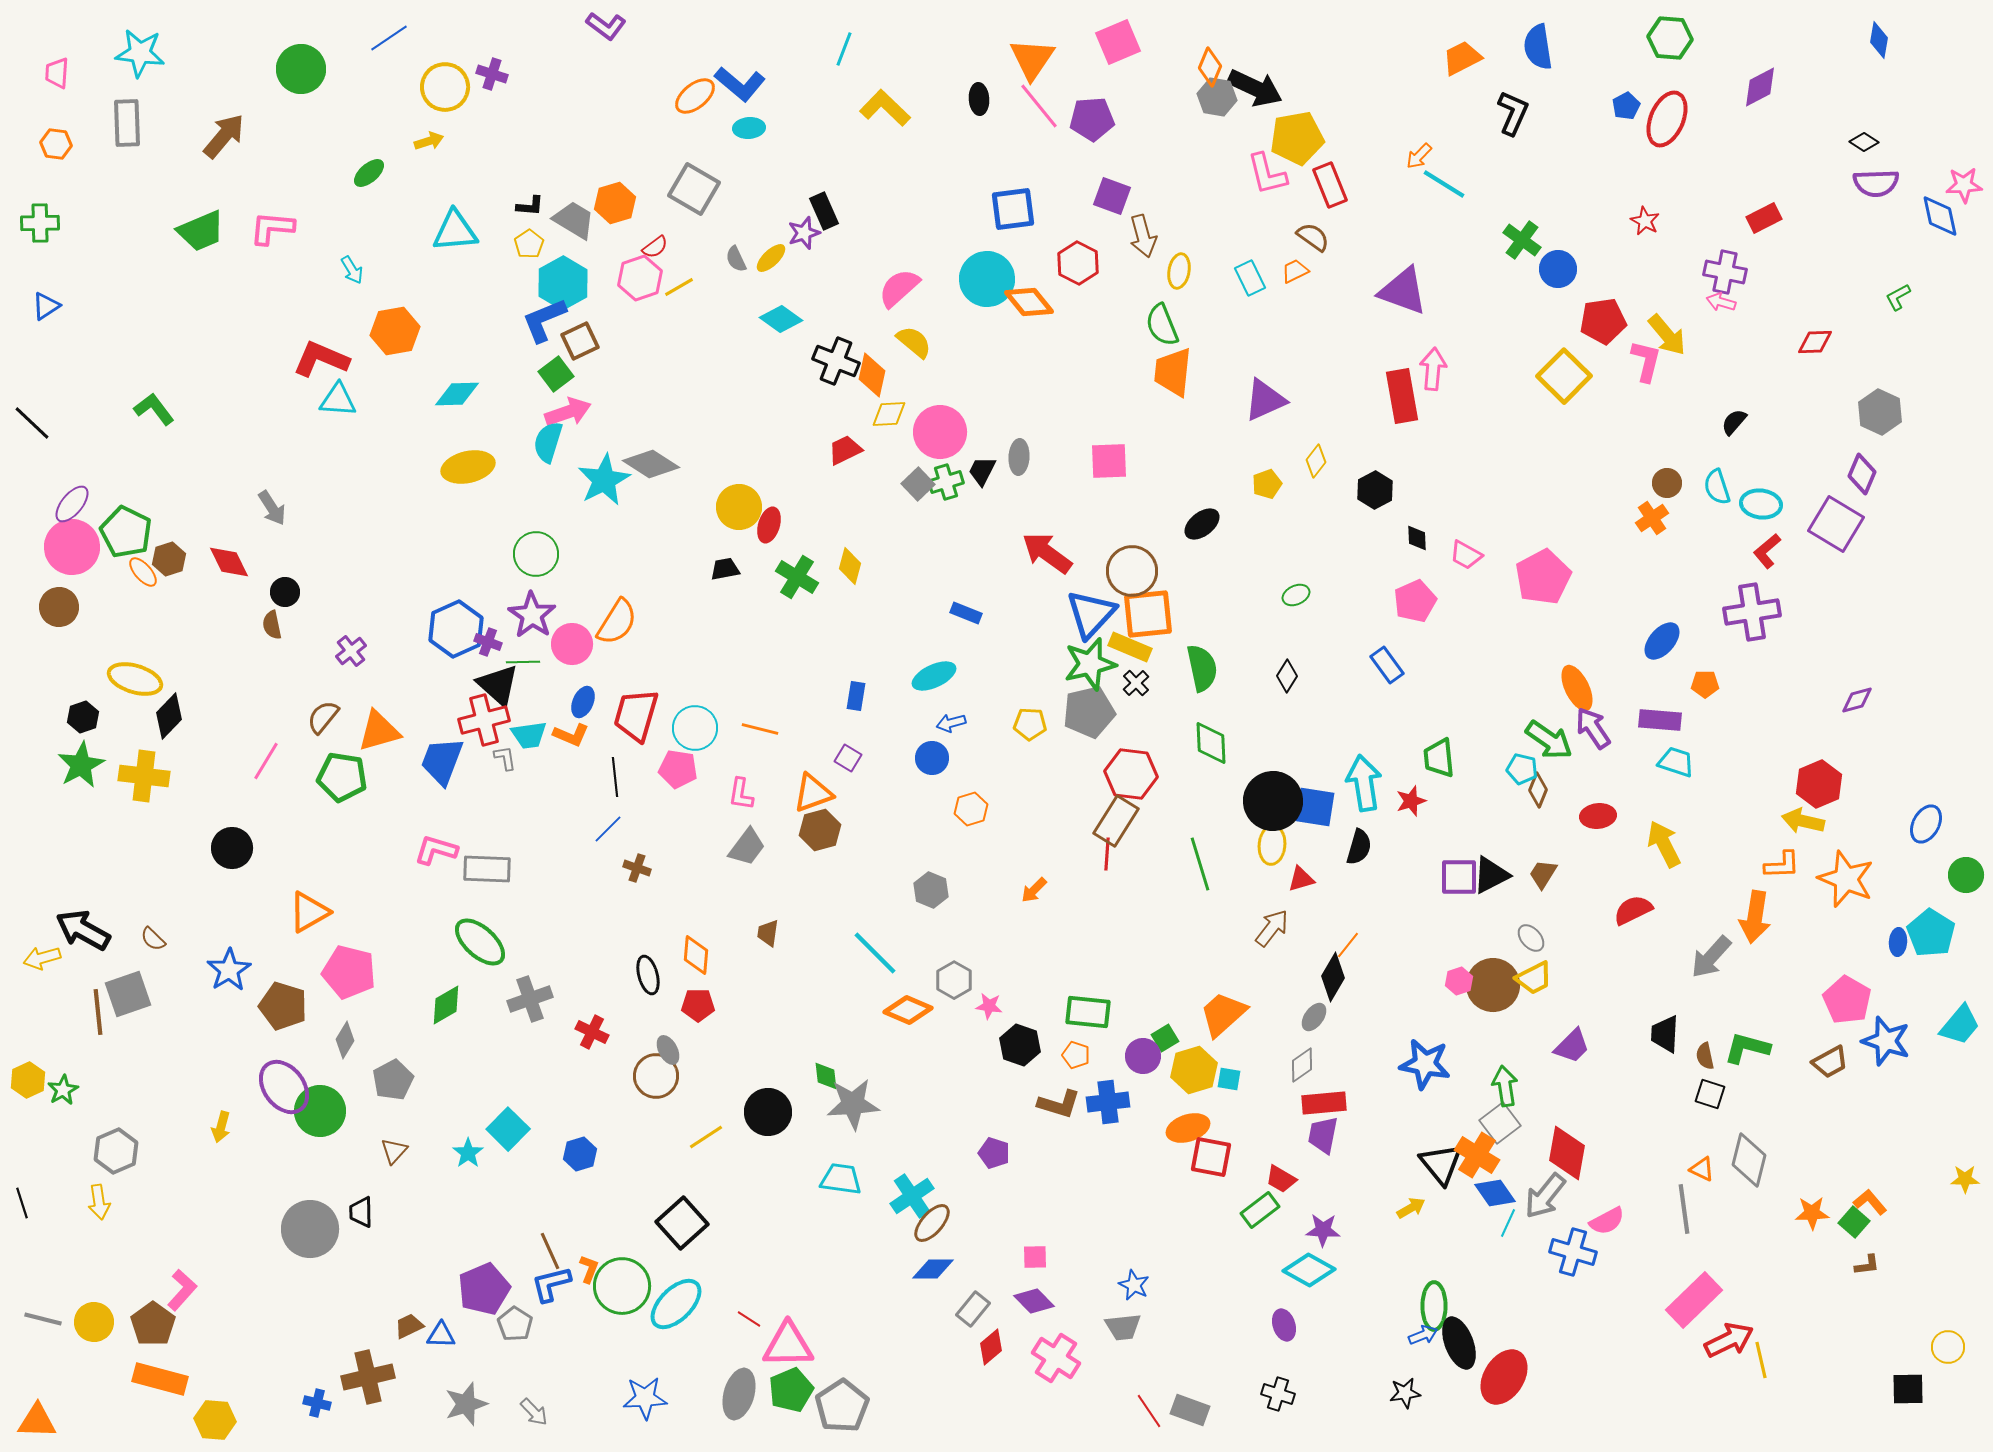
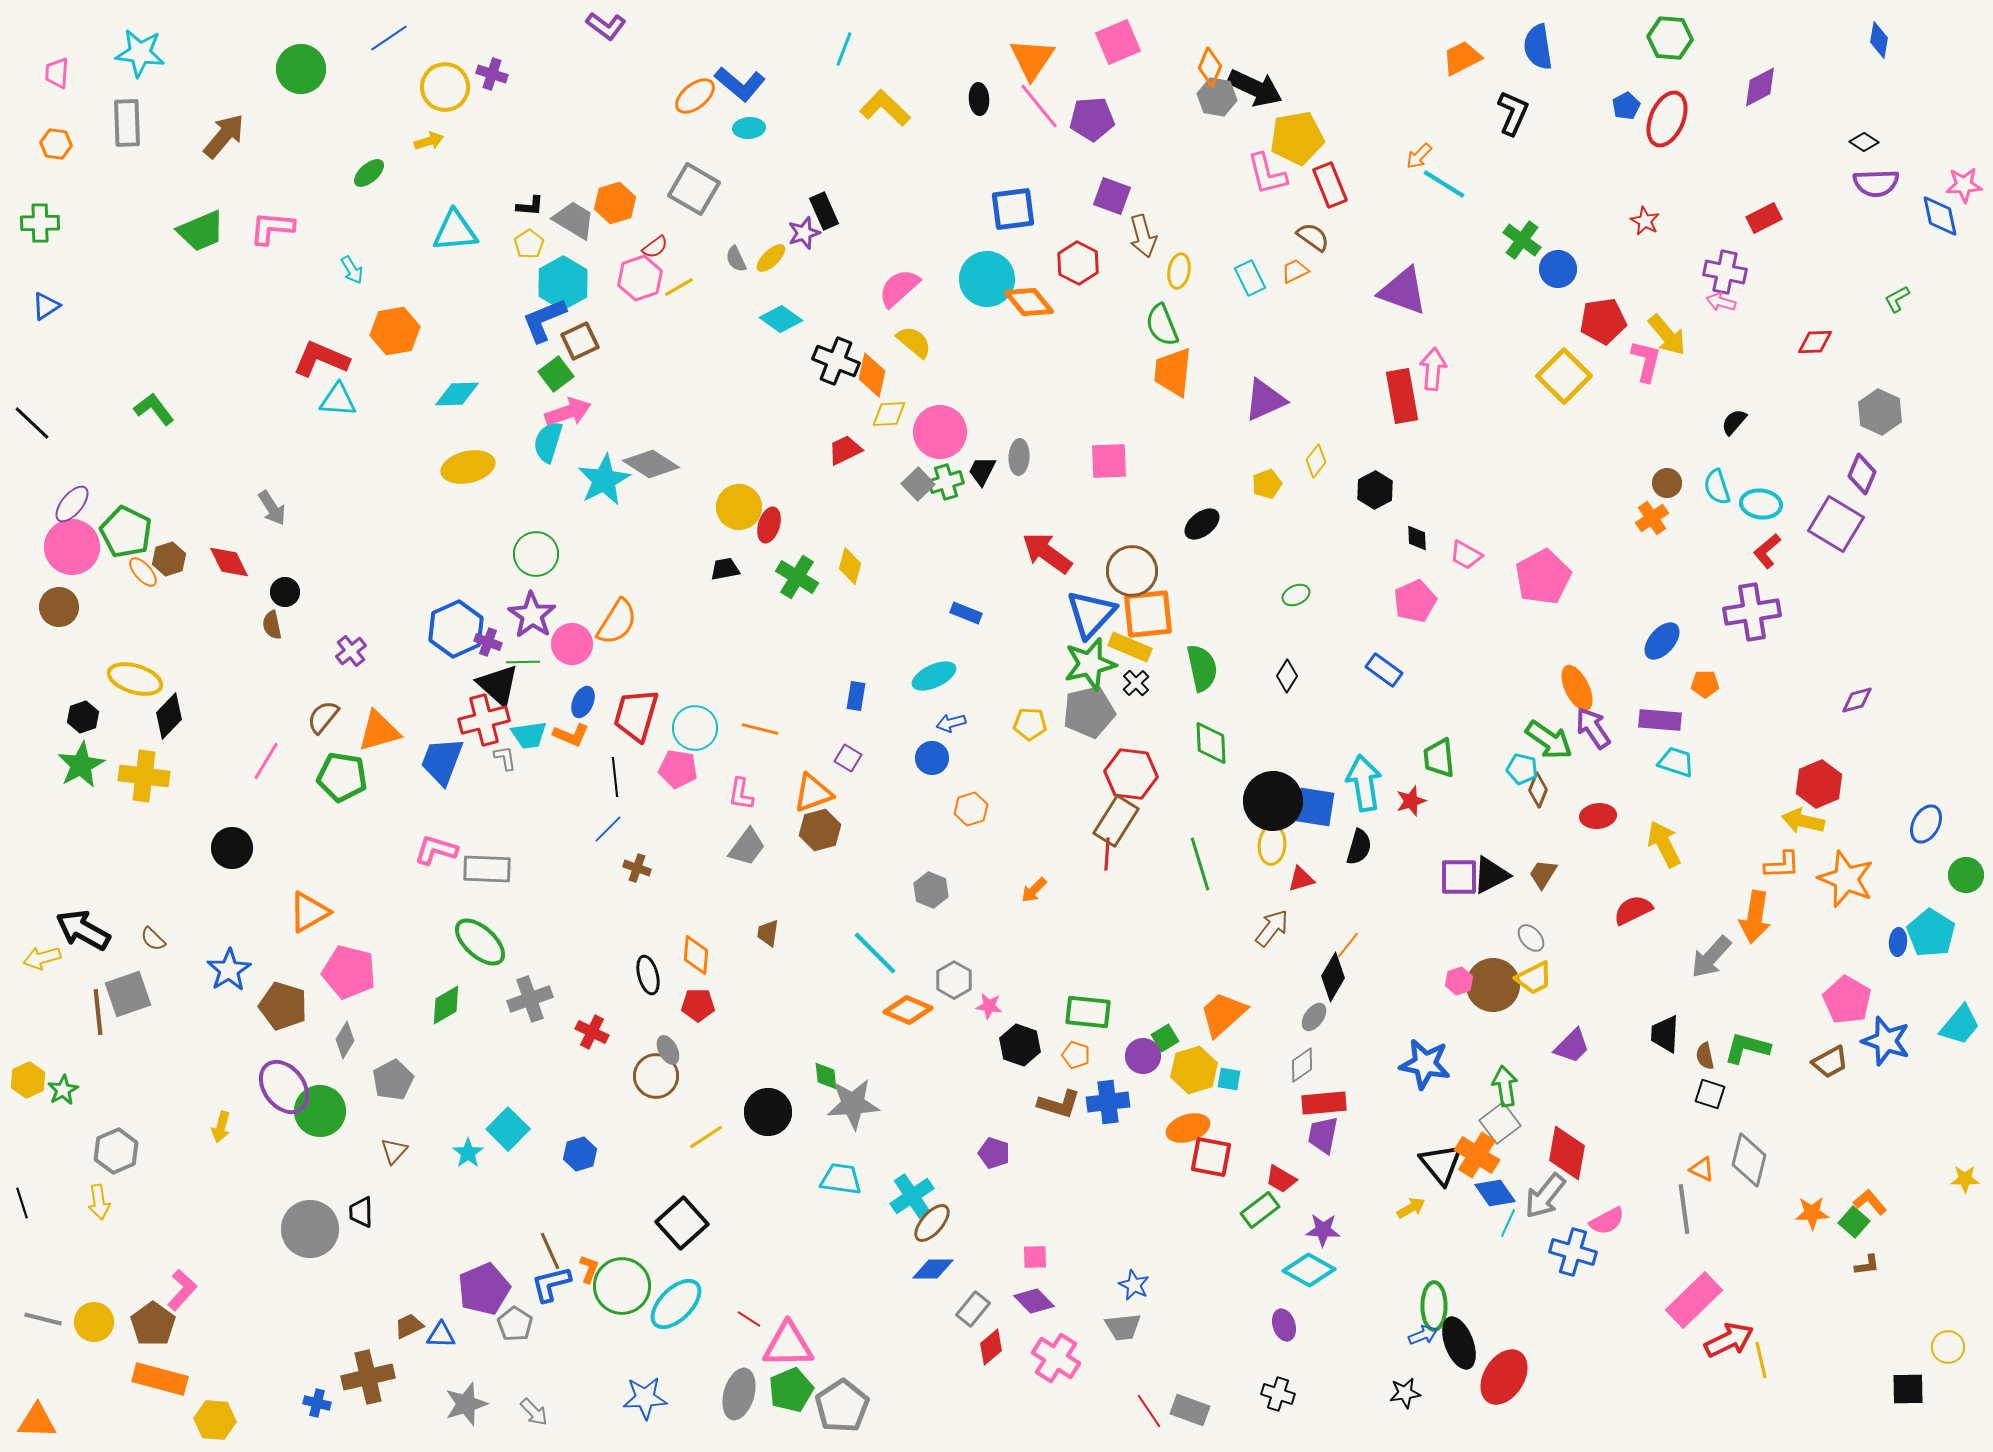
green L-shape at (1898, 297): moved 1 px left, 2 px down
blue rectangle at (1387, 665): moved 3 px left, 5 px down; rotated 18 degrees counterclockwise
